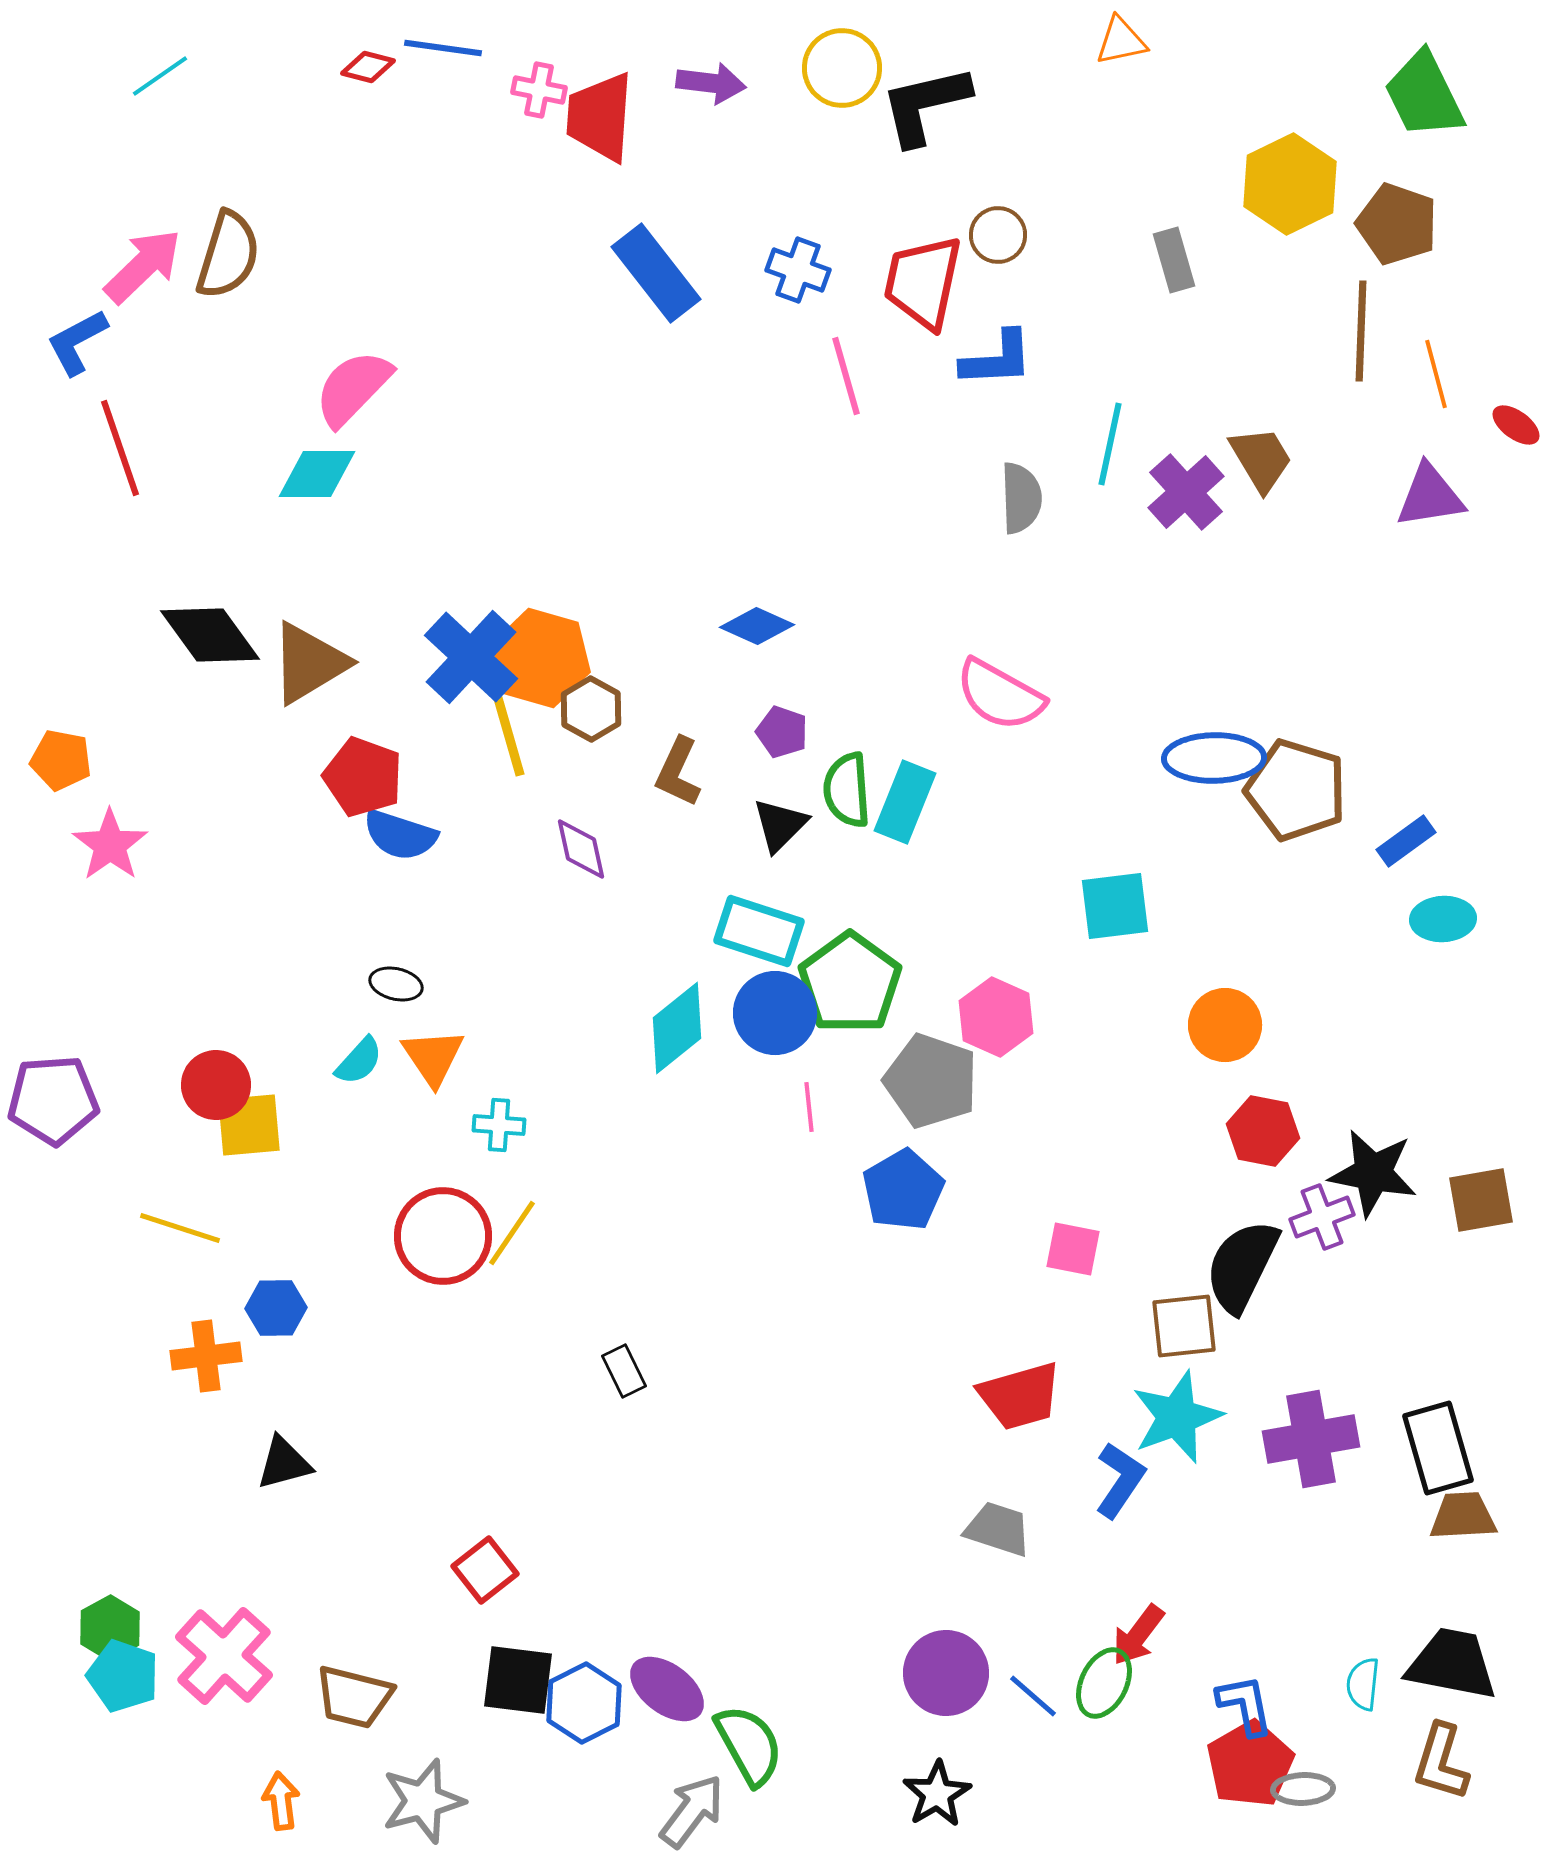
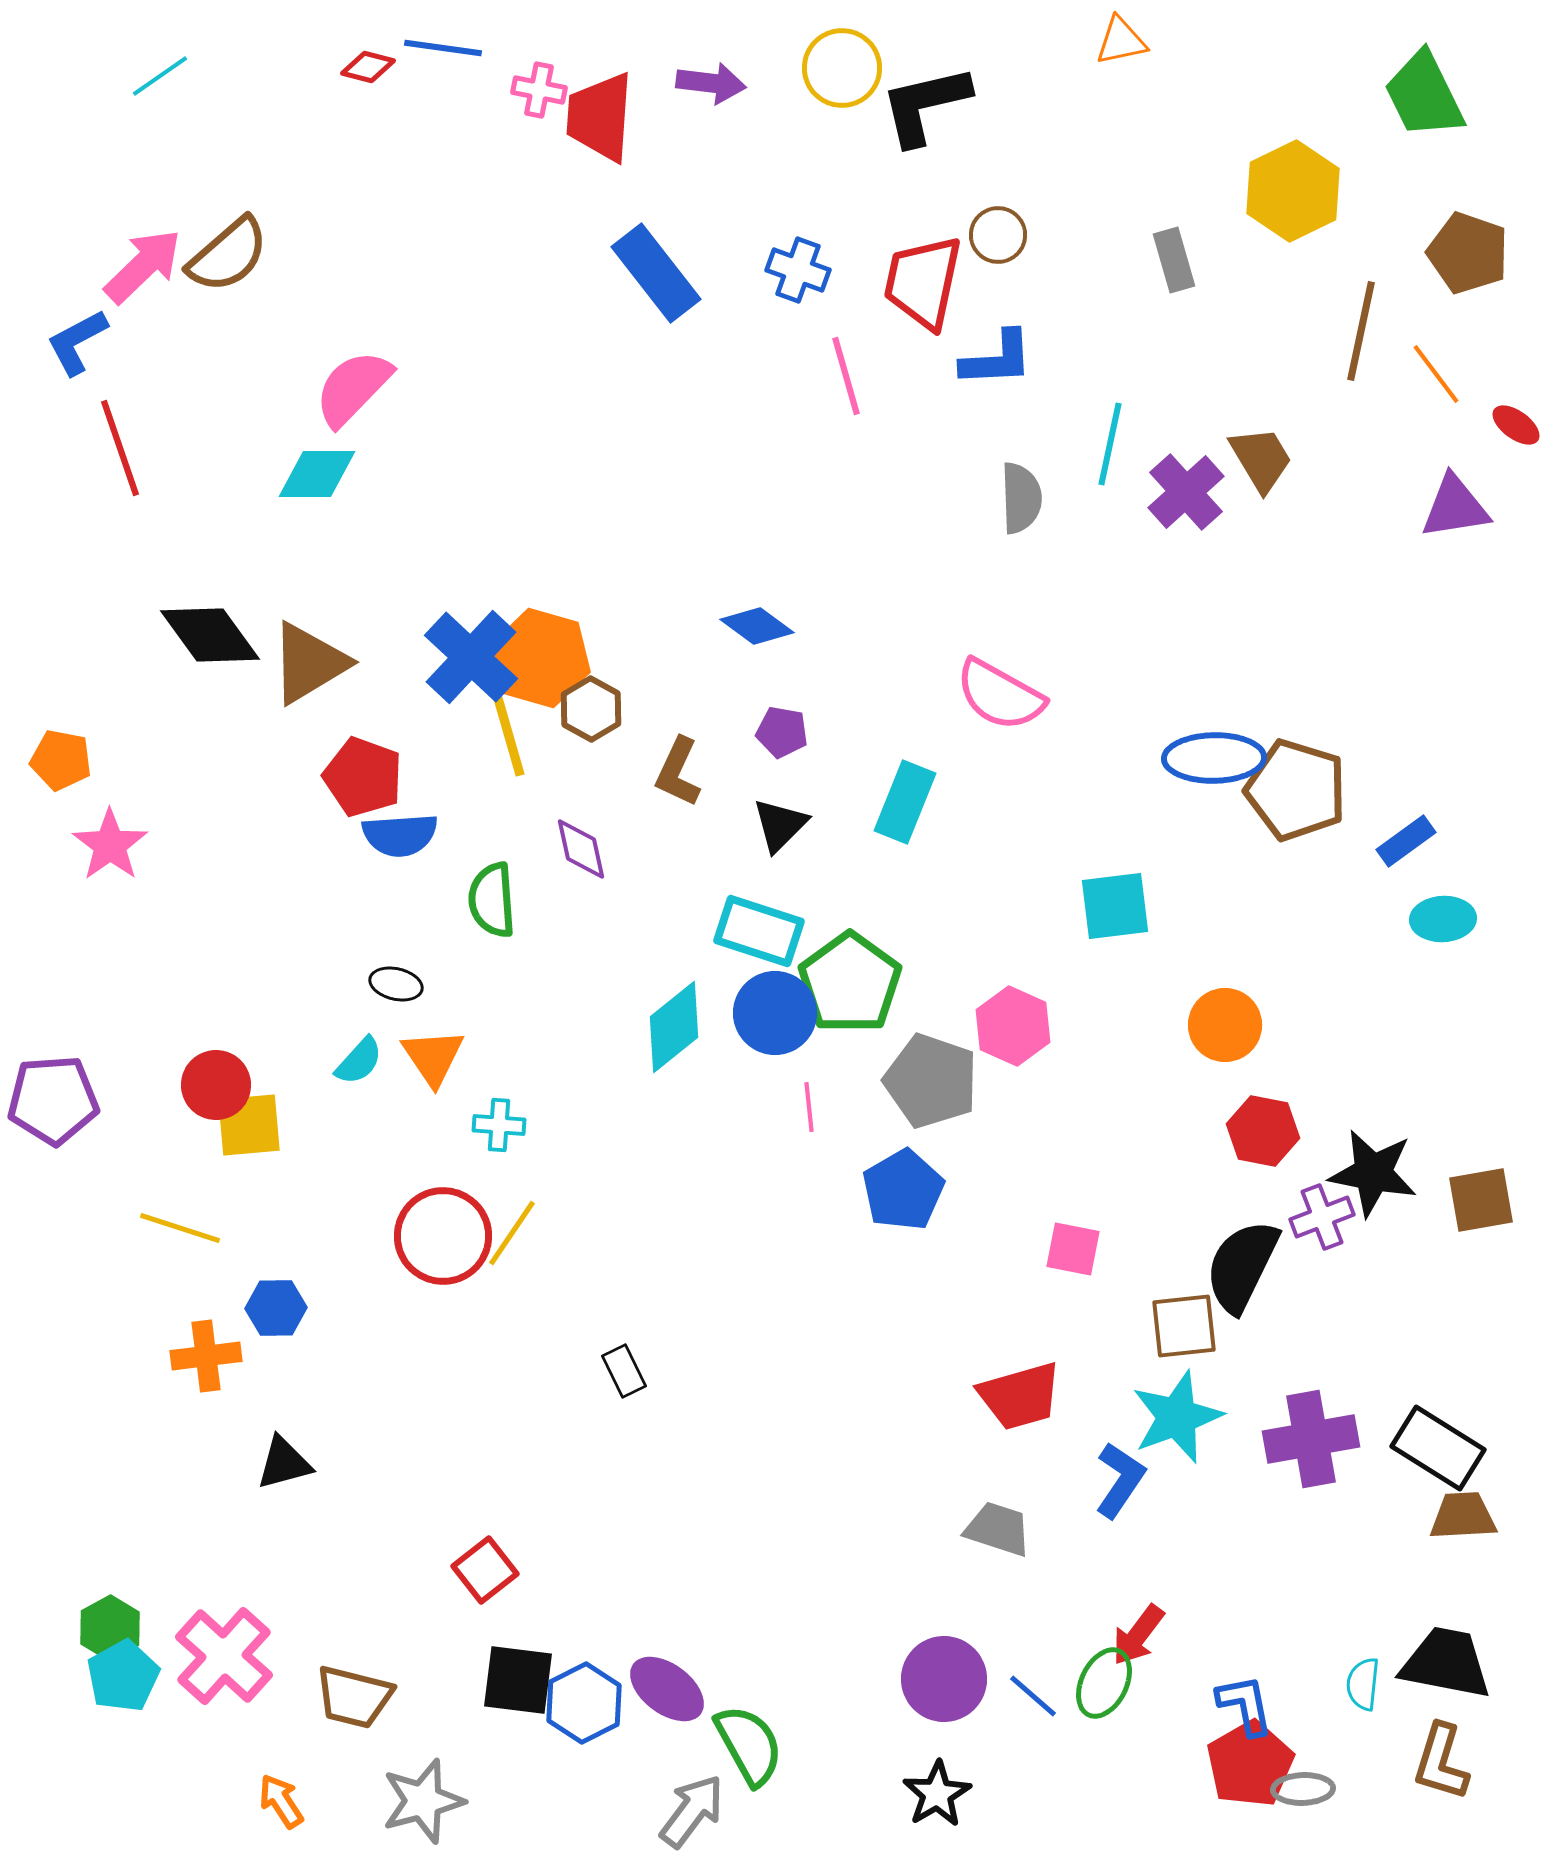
yellow hexagon at (1290, 184): moved 3 px right, 7 px down
brown pentagon at (1397, 224): moved 71 px right, 29 px down
brown semicircle at (228, 255): rotated 32 degrees clockwise
brown line at (1361, 331): rotated 10 degrees clockwise
orange line at (1436, 374): rotated 22 degrees counterclockwise
purple triangle at (1430, 496): moved 25 px right, 11 px down
blue diamond at (757, 626): rotated 12 degrees clockwise
purple pentagon at (782, 732): rotated 9 degrees counterclockwise
green semicircle at (847, 790): moved 355 px left, 110 px down
blue semicircle at (400, 835): rotated 22 degrees counterclockwise
pink hexagon at (996, 1017): moved 17 px right, 9 px down
cyan diamond at (677, 1028): moved 3 px left, 1 px up
black rectangle at (1438, 1448): rotated 42 degrees counterclockwise
black trapezoid at (1452, 1664): moved 6 px left, 1 px up
purple circle at (946, 1673): moved 2 px left, 6 px down
cyan pentagon at (123, 1676): rotated 24 degrees clockwise
orange arrow at (281, 1801): rotated 26 degrees counterclockwise
